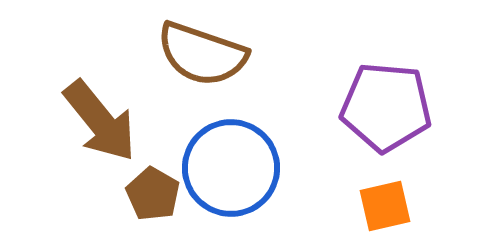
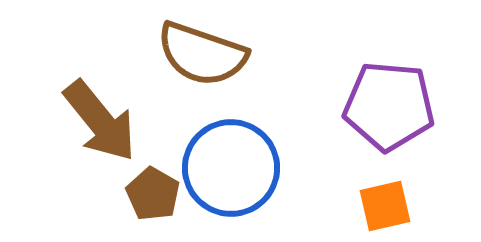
purple pentagon: moved 3 px right, 1 px up
